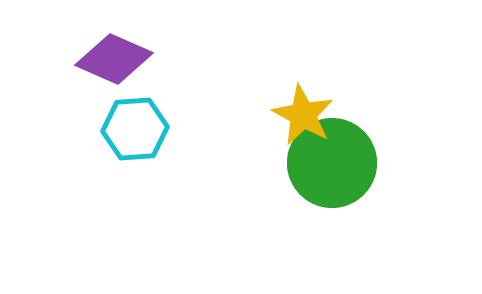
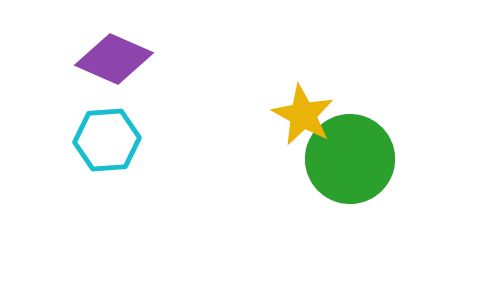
cyan hexagon: moved 28 px left, 11 px down
green circle: moved 18 px right, 4 px up
